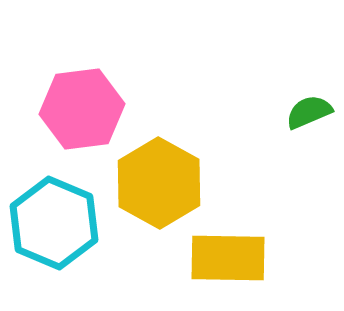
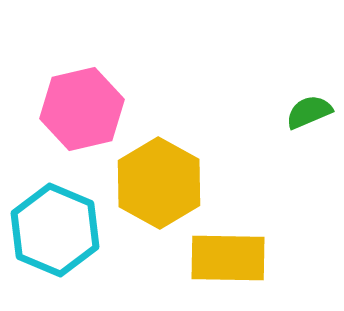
pink hexagon: rotated 6 degrees counterclockwise
cyan hexagon: moved 1 px right, 7 px down
